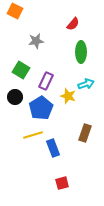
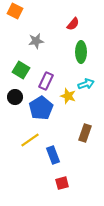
yellow line: moved 3 px left, 5 px down; rotated 18 degrees counterclockwise
blue rectangle: moved 7 px down
